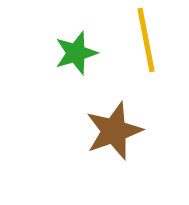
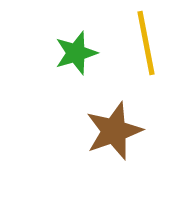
yellow line: moved 3 px down
